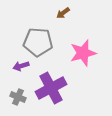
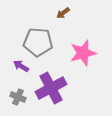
purple arrow: rotated 49 degrees clockwise
